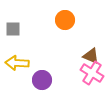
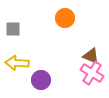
orange circle: moved 2 px up
purple circle: moved 1 px left
